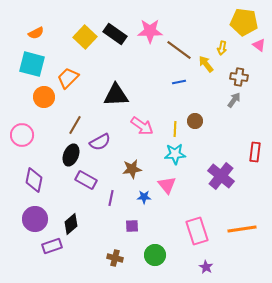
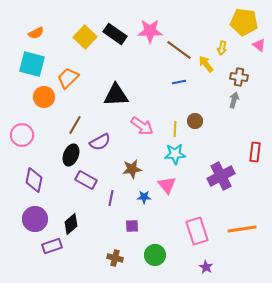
gray arrow at (234, 100): rotated 21 degrees counterclockwise
purple cross at (221, 176): rotated 24 degrees clockwise
